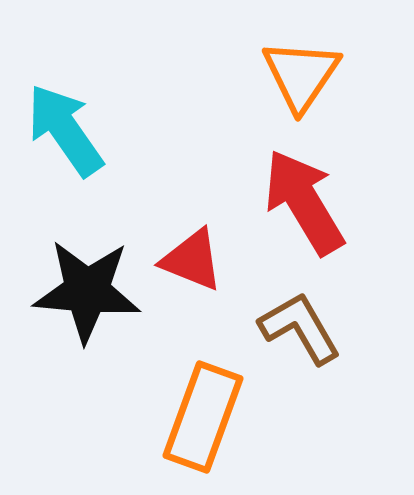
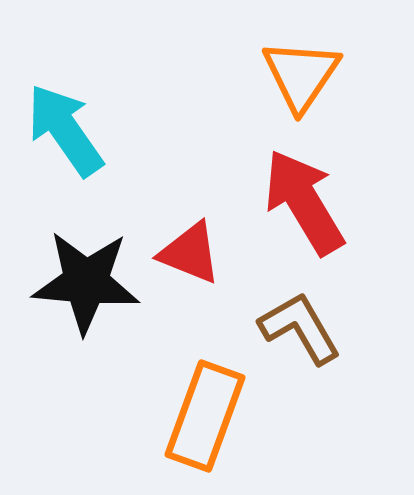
red triangle: moved 2 px left, 7 px up
black star: moved 1 px left, 9 px up
orange rectangle: moved 2 px right, 1 px up
